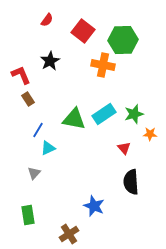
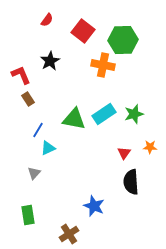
orange star: moved 13 px down
red triangle: moved 5 px down; rotated 16 degrees clockwise
